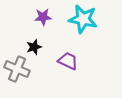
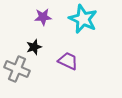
cyan star: rotated 12 degrees clockwise
